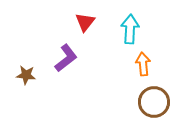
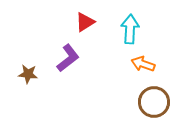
red triangle: rotated 20 degrees clockwise
purple L-shape: moved 2 px right
orange arrow: rotated 65 degrees counterclockwise
brown star: moved 2 px right, 1 px up
